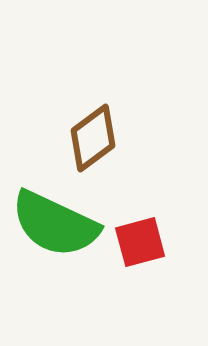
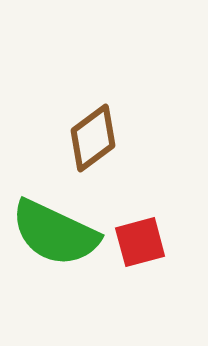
green semicircle: moved 9 px down
